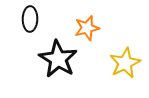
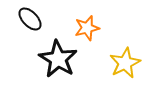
black ellipse: rotated 45 degrees counterclockwise
